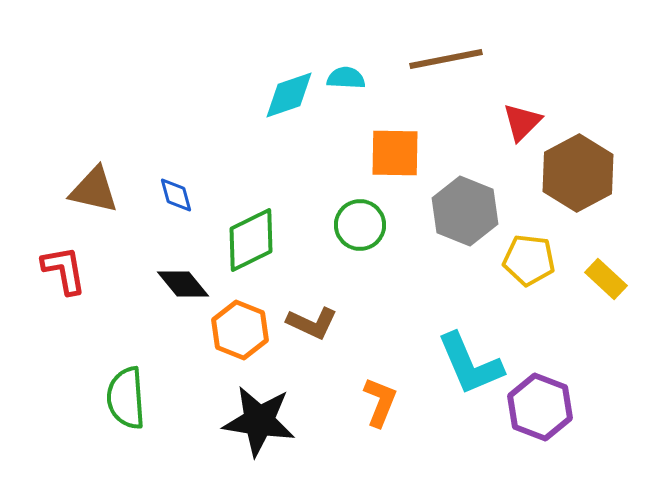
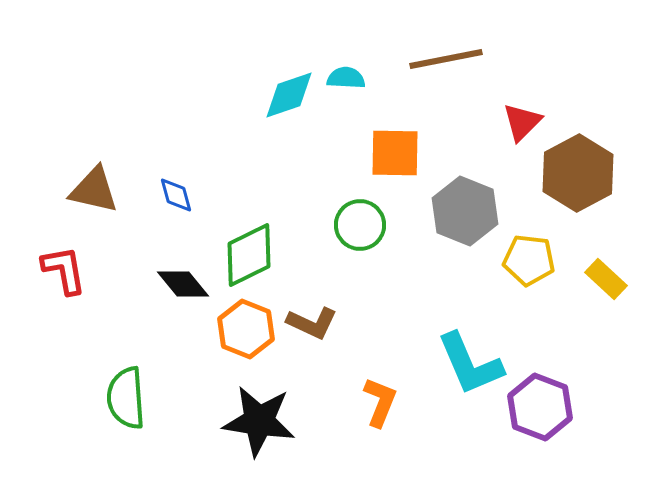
green diamond: moved 2 px left, 15 px down
orange hexagon: moved 6 px right, 1 px up
